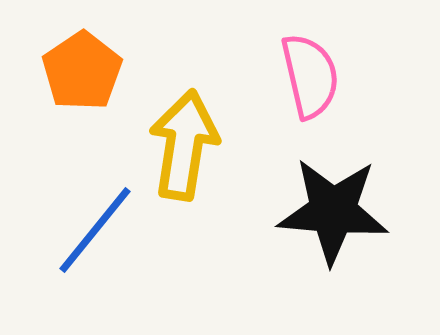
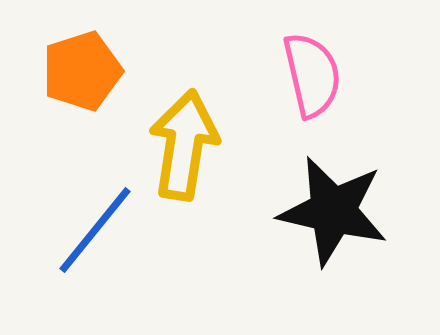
orange pentagon: rotated 16 degrees clockwise
pink semicircle: moved 2 px right, 1 px up
black star: rotated 8 degrees clockwise
